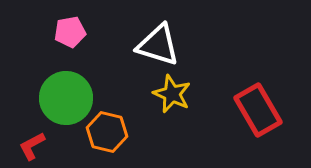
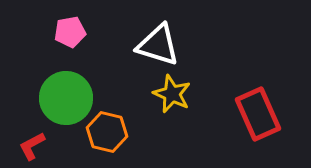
red rectangle: moved 4 px down; rotated 6 degrees clockwise
